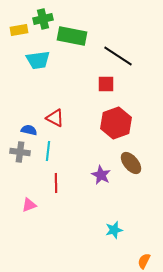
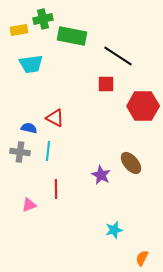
cyan trapezoid: moved 7 px left, 4 px down
red hexagon: moved 27 px right, 17 px up; rotated 20 degrees clockwise
blue semicircle: moved 2 px up
red line: moved 6 px down
orange semicircle: moved 2 px left, 3 px up
